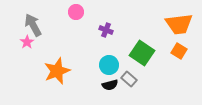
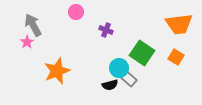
orange square: moved 3 px left, 6 px down
cyan circle: moved 10 px right, 3 px down
